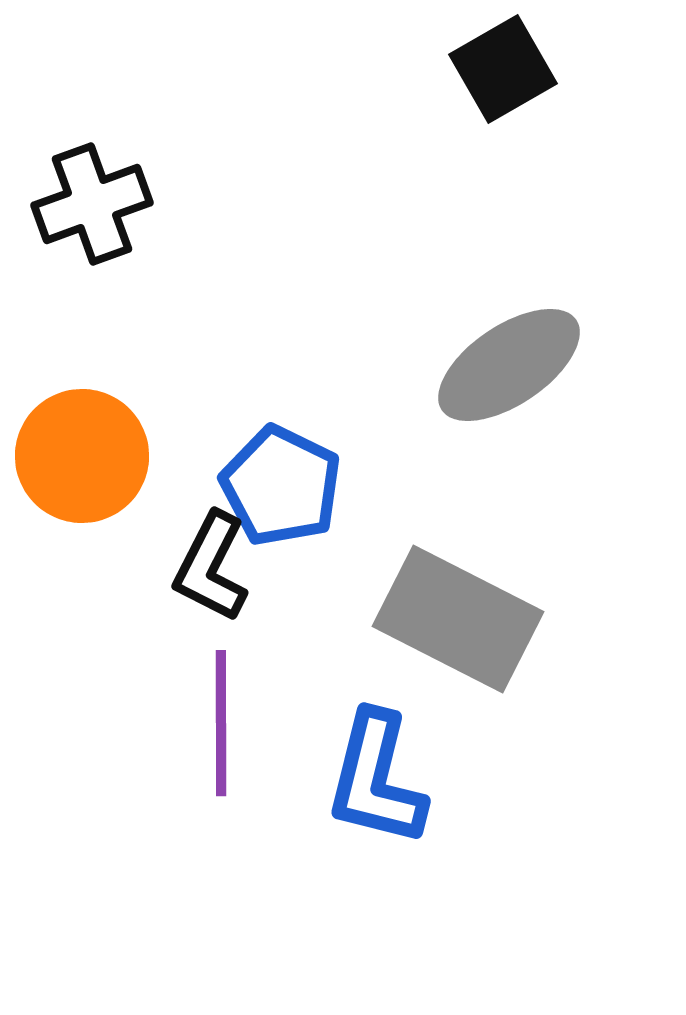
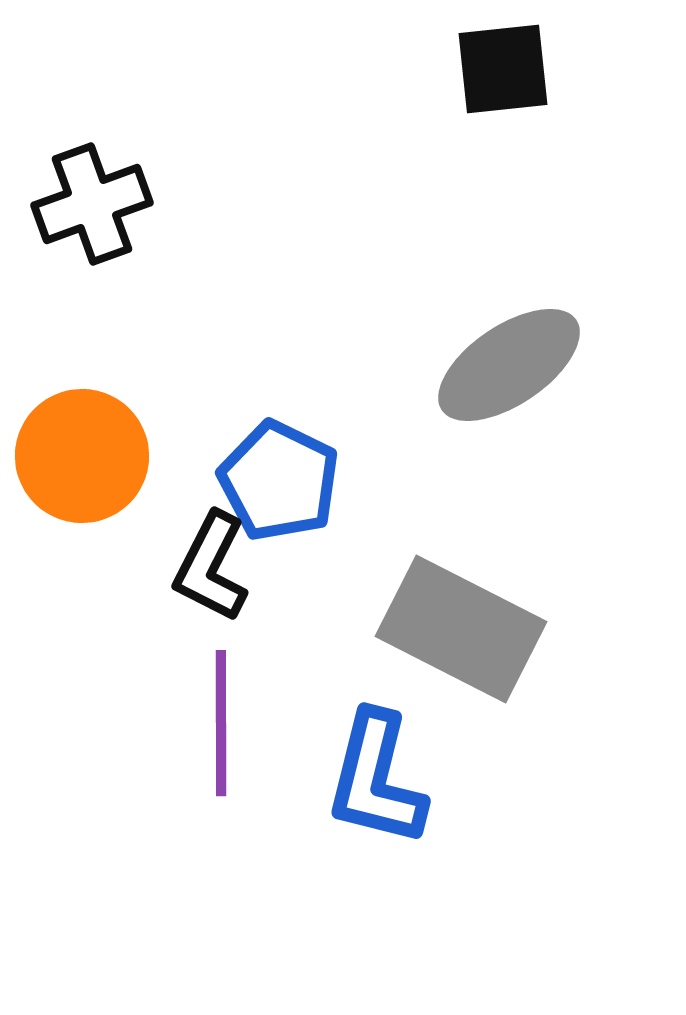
black square: rotated 24 degrees clockwise
blue pentagon: moved 2 px left, 5 px up
gray rectangle: moved 3 px right, 10 px down
